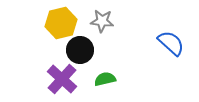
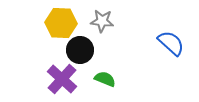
yellow hexagon: rotated 16 degrees clockwise
green semicircle: rotated 35 degrees clockwise
